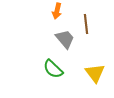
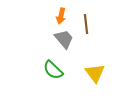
orange arrow: moved 4 px right, 5 px down
gray trapezoid: moved 1 px left
green semicircle: moved 1 px down
